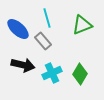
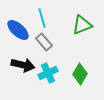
cyan line: moved 5 px left
blue ellipse: moved 1 px down
gray rectangle: moved 1 px right, 1 px down
cyan cross: moved 4 px left
